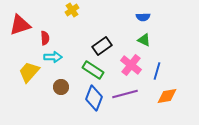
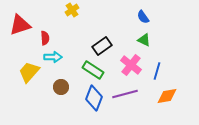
blue semicircle: rotated 56 degrees clockwise
